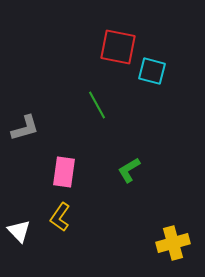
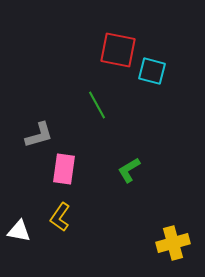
red square: moved 3 px down
gray L-shape: moved 14 px right, 7 px down
pink rectangle: moved 3 px up
white triangle: rotated 35 degrees counterclockwise
